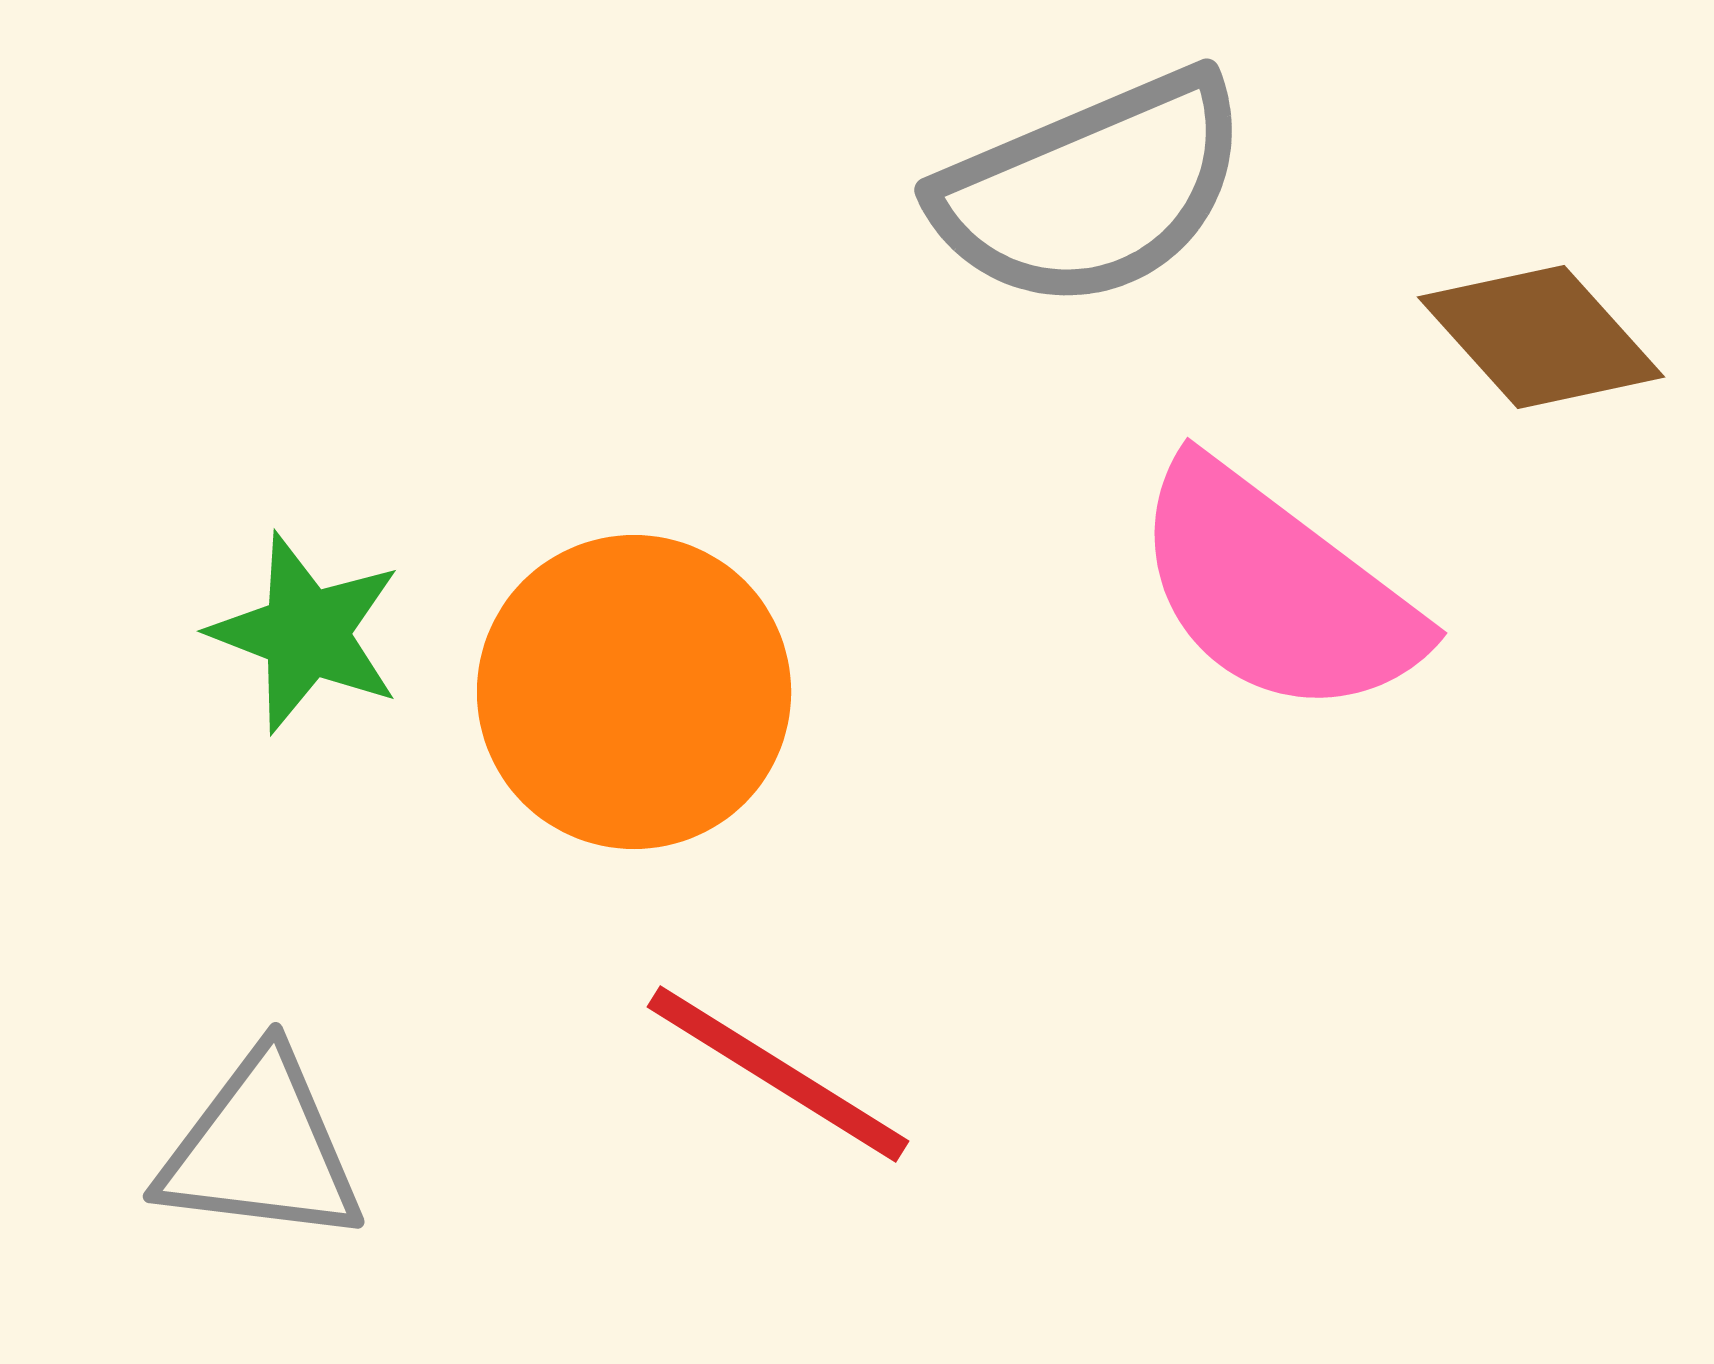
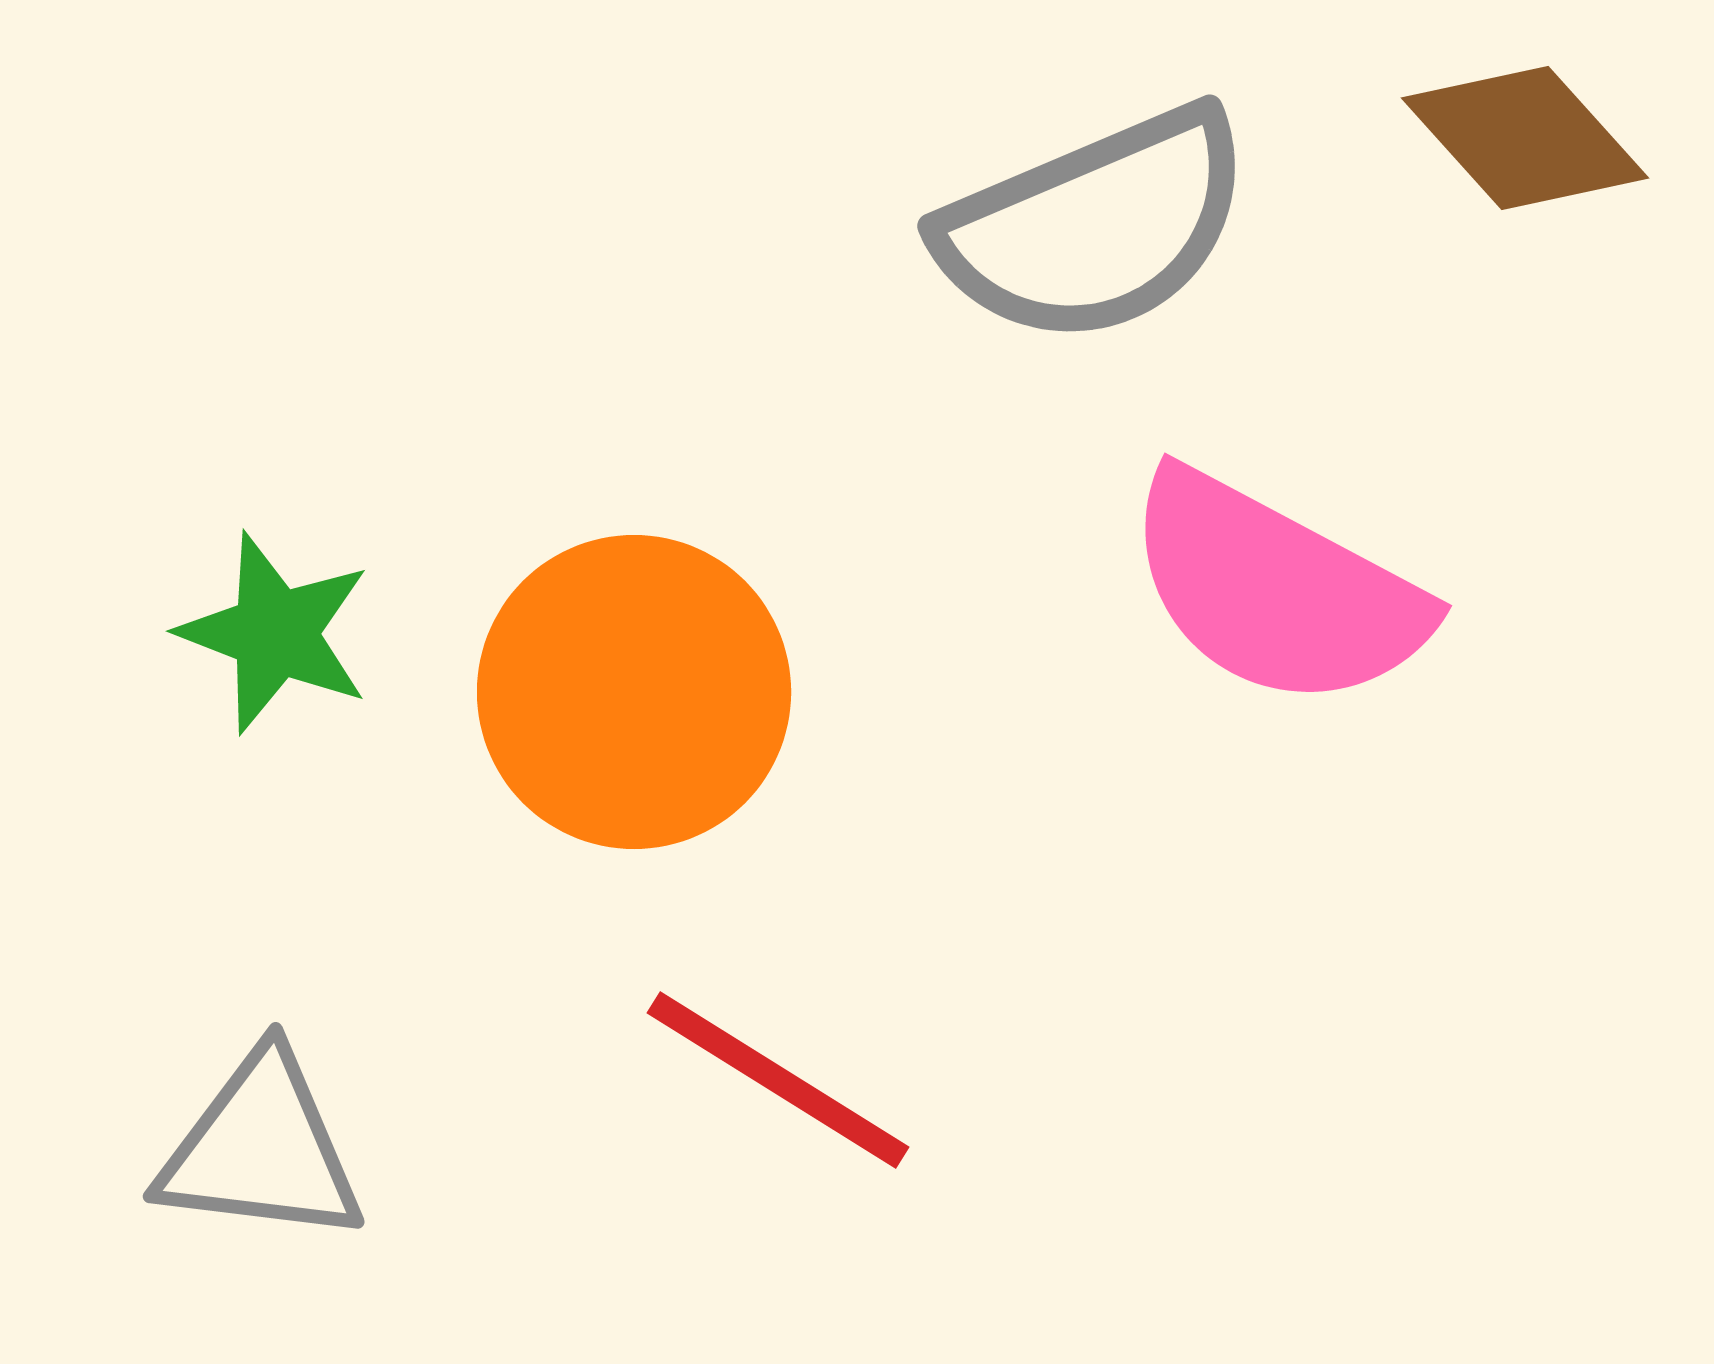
gray semicircle: moved 3 px right, 36 px down
brown diamond: moved 16 px left, 199 px up
pink semicircle: rotated 9 degrees counterclockwise
green star: moved 31 px left
red line: moved 6 px down
